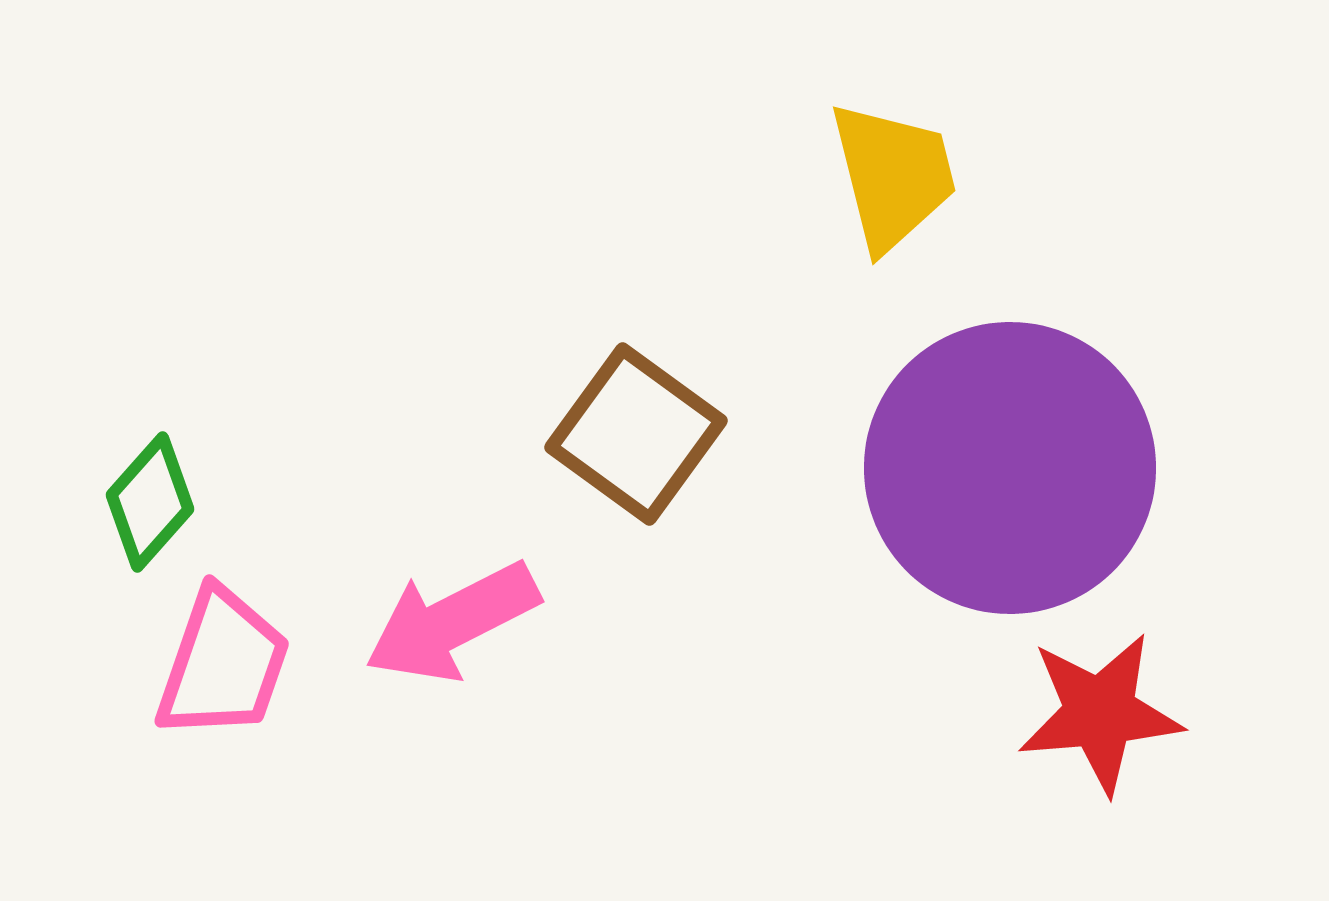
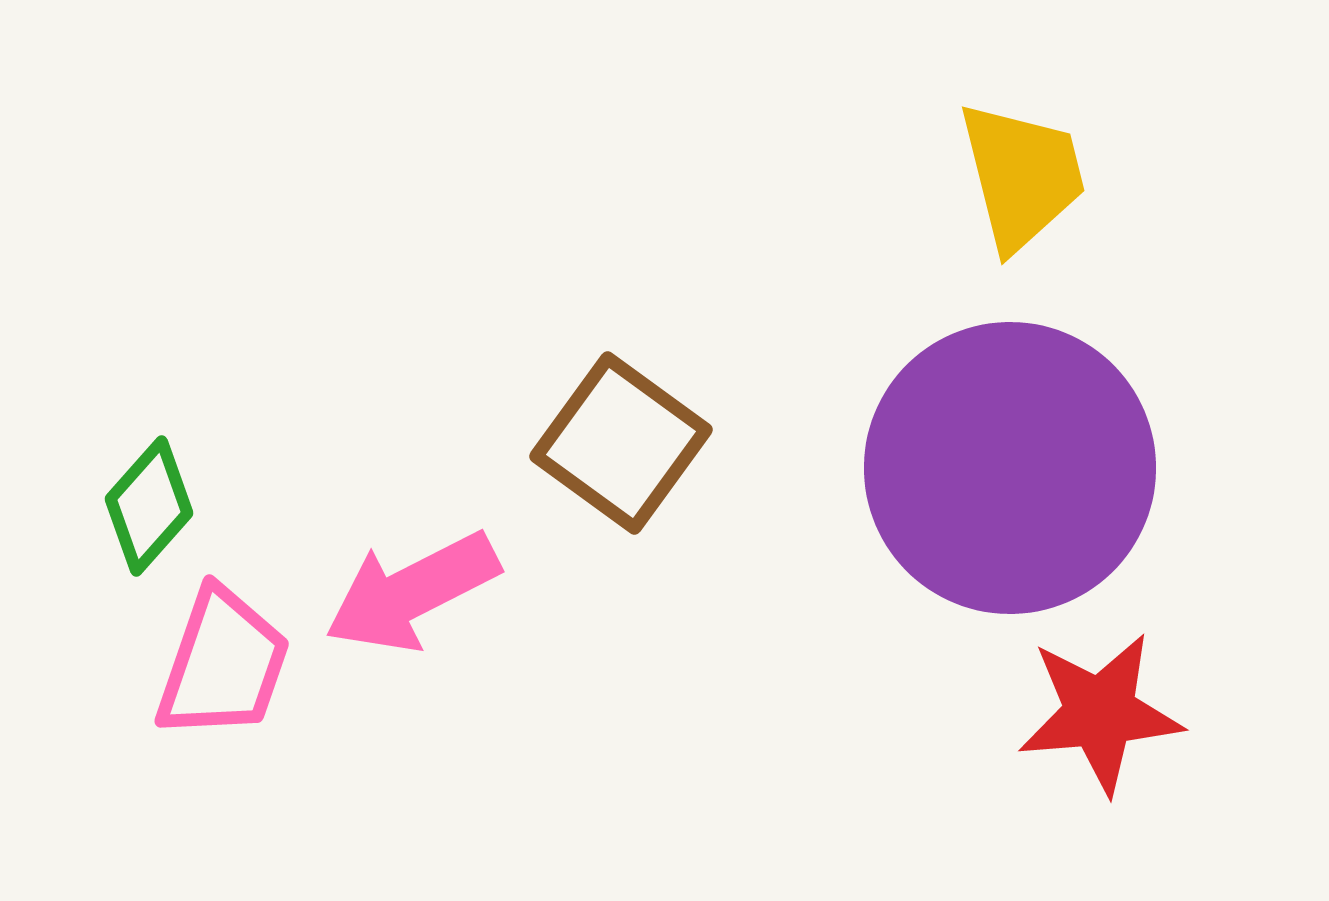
yellow trapezoid: moved 129 px right
brown square: moved 15 px left, 9 px down
green diamond: moved 1 px left, 4 px down
pink arrow: moved 40 px left, 30 px up
